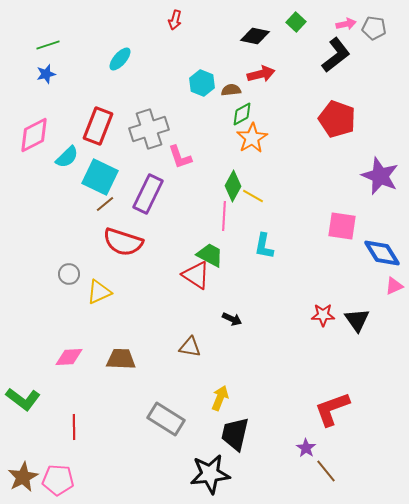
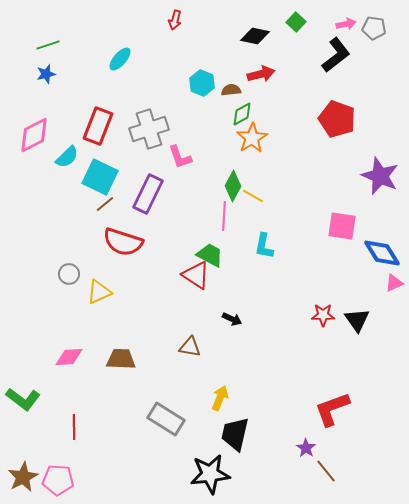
pink triangle at (394, 286): moved 3 px up
